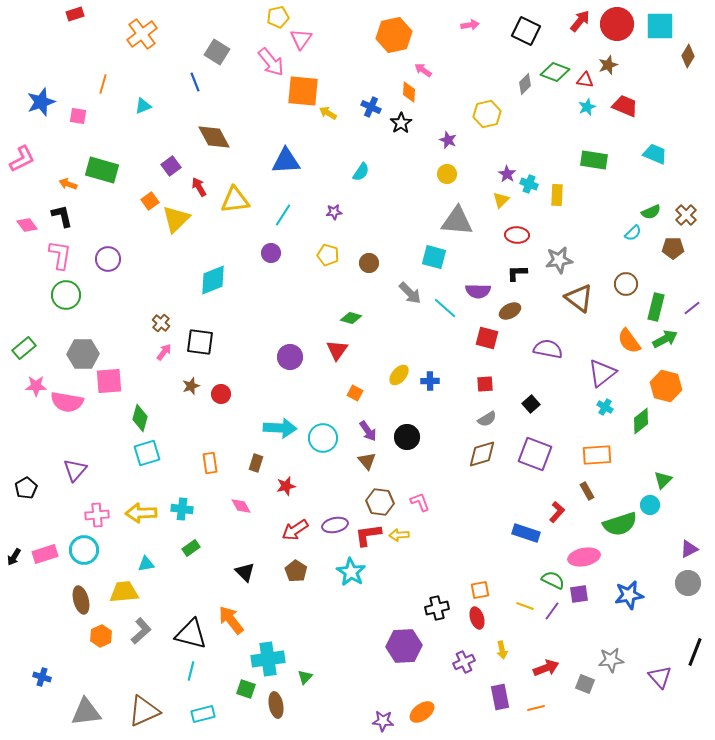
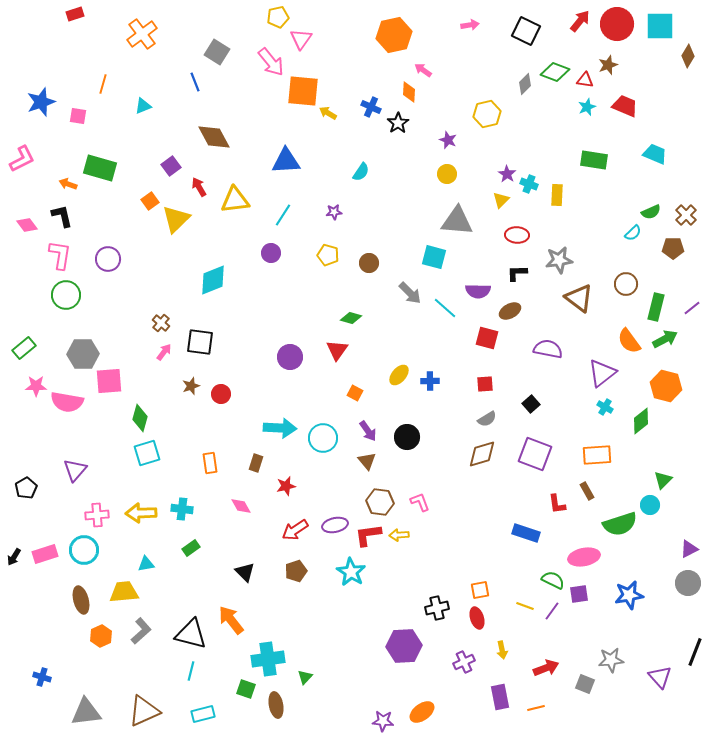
black star at (401, 123): moved 3 px left
green rectangle at (102, 170): moved 2 px left, 2 px up
red L-shape at (557, 512): moved 8 px up; rotated 130 degrees clockwise
brown pentagon at (296, 571): rotated 20 degrees clockwise
